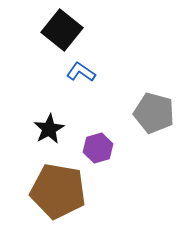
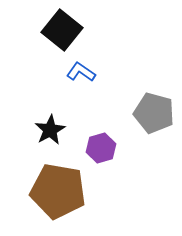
black star: moved 1 px right, 1 px down
purple hexagon: moved 3 px right
